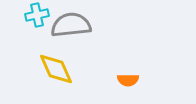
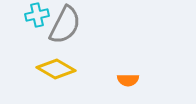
gray semicircle: moved 6 px left; rotated 123 degrees clockwise
yellow diamond: rotated 36 degrees counterclockwise
